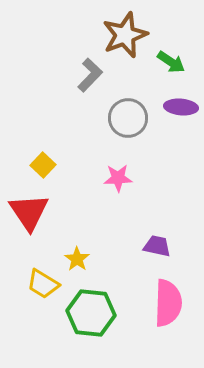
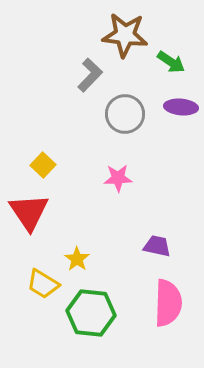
brown star: rotated 27 degrees clockwise
gray circle: moved 3 px left, 4 px up
